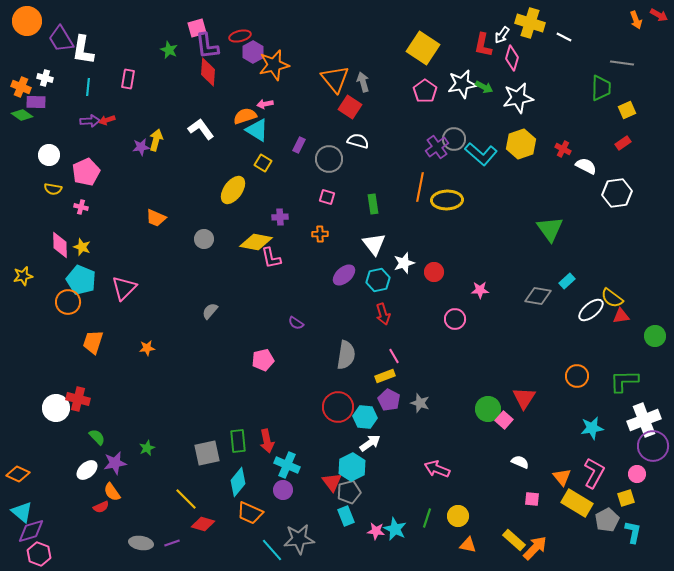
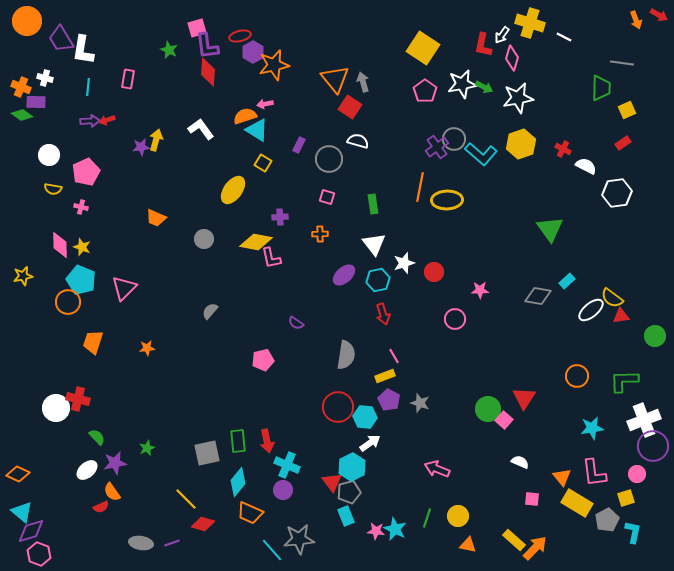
pink L-shape at (594, 473): rotated 144 degrees clockwise
